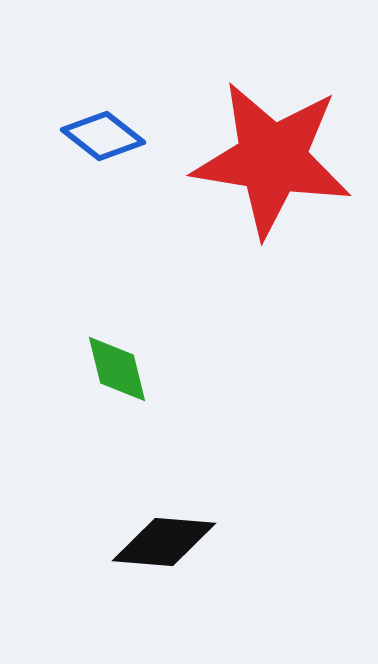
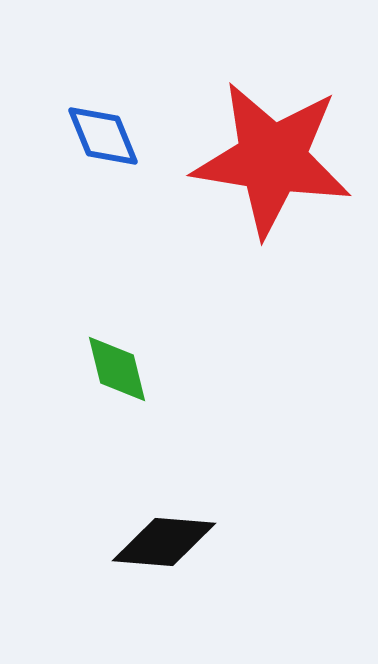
blue diamond: rotated 30 degrees clockwise
